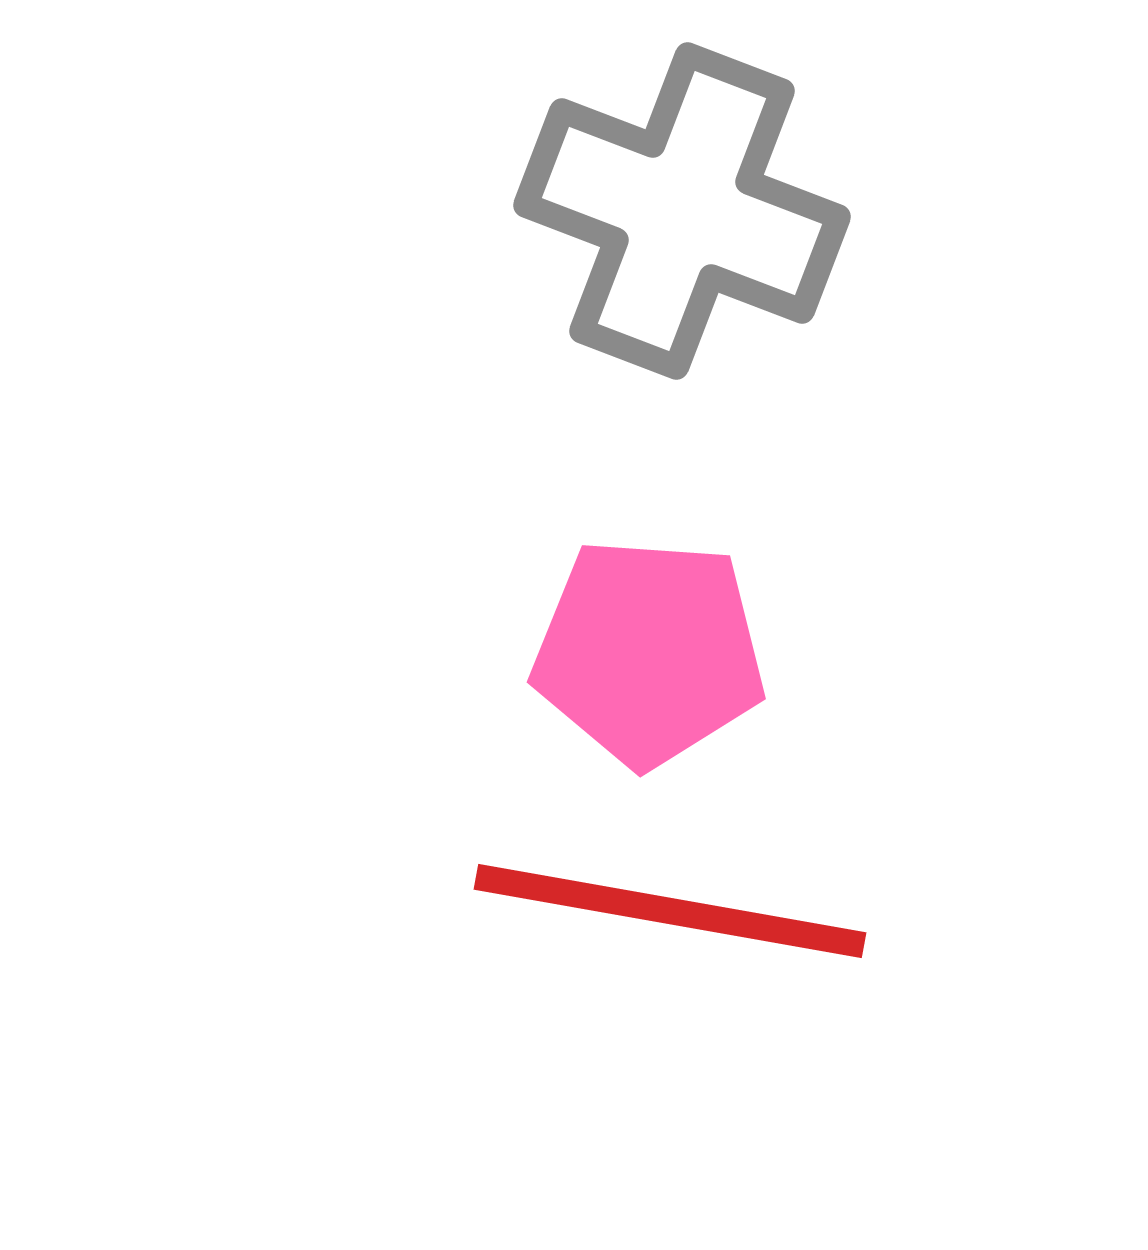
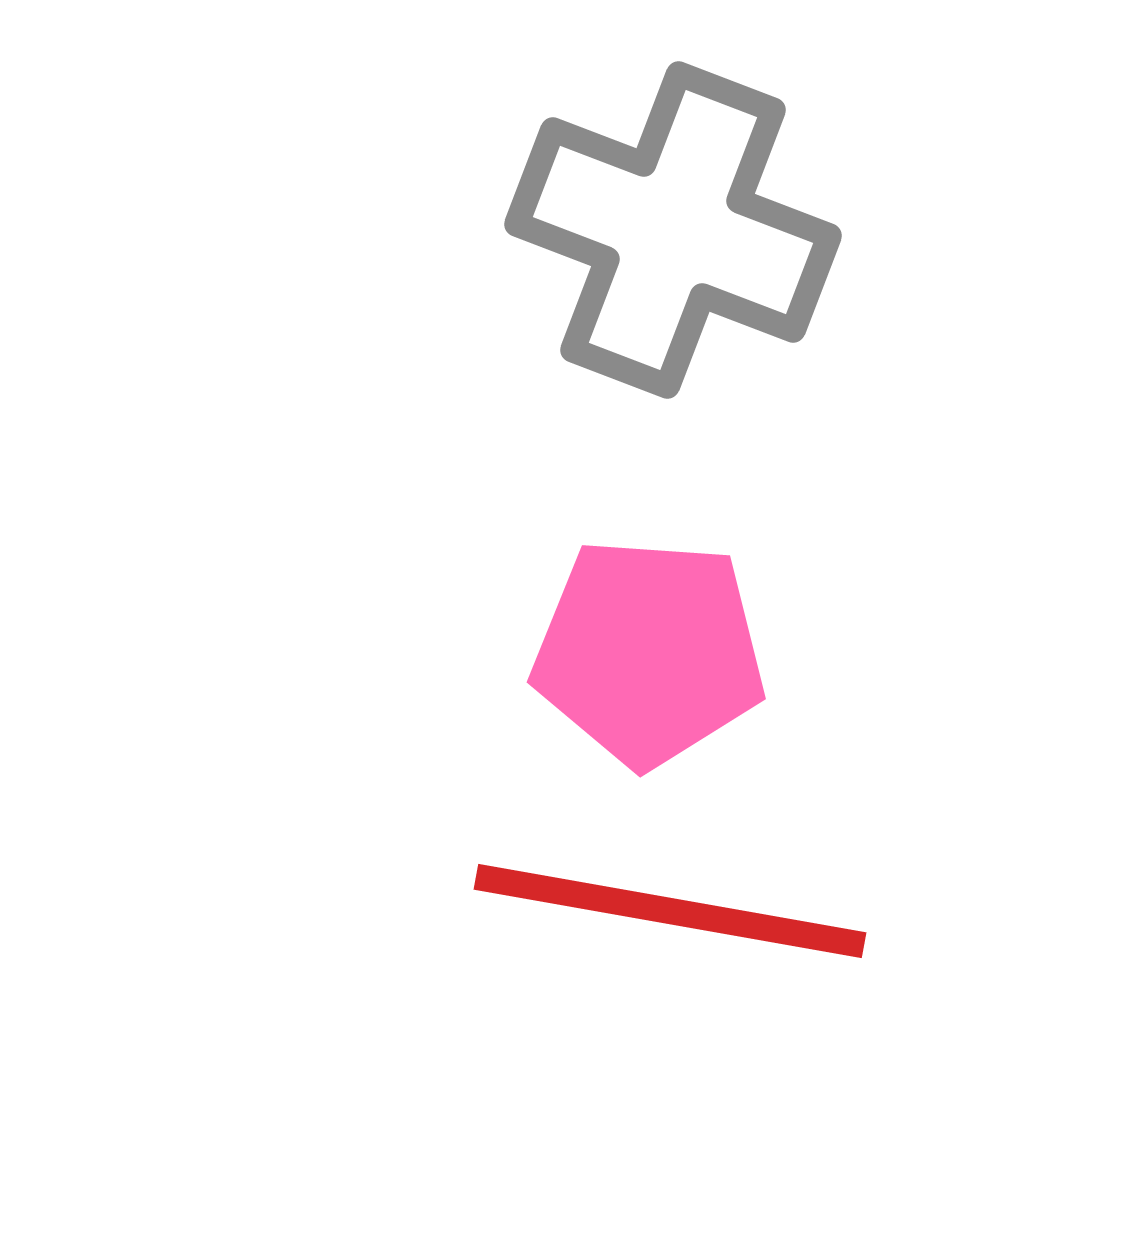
gray cross: moved 9 px left, 19 px down
